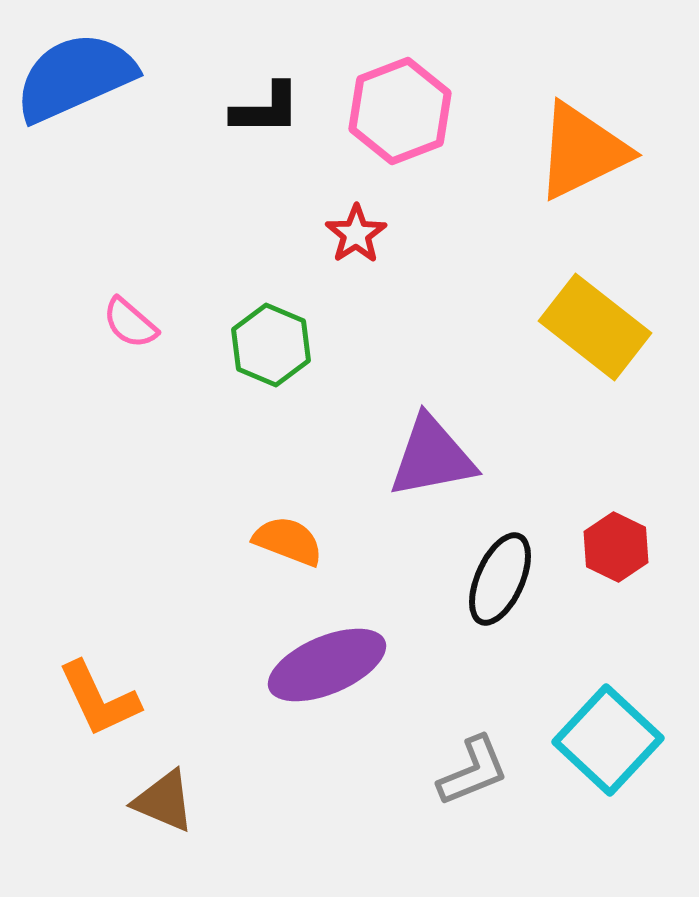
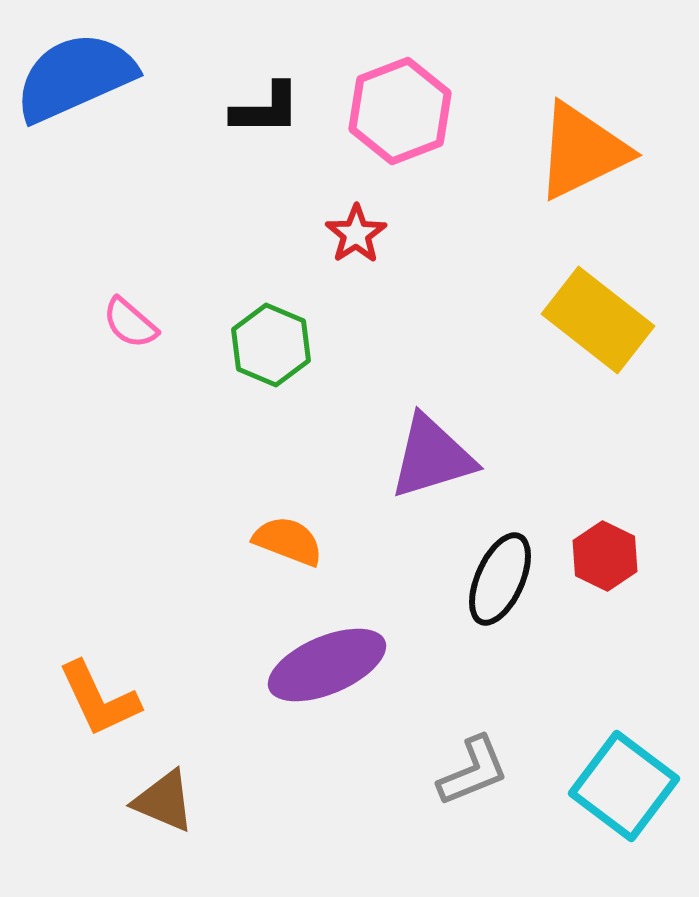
yellow rectangle: moved 3 px right, 7 px up
purple triangle: rotated 6 degrees counterclockwise
red hexagon: moved 11 px left, 9 px down
cyan square: moved 16 px right, 46 px down; rotated 6 degrees counterclockwise
